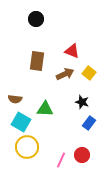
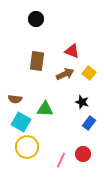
red circle: moved 1 px right, 1 px up
